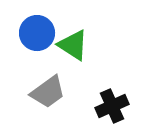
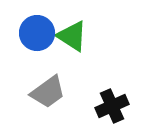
green triangle: moved 1 px left, 9 px up
